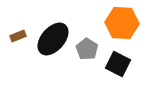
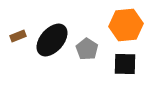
orange hexagon: moved 4 px right, 2 px down; rotated 8 degrees counterclockwise
black ellipse: moved 1 px left, 1 px down
black square: moved 7 px right; rotated 25 degrees counterclockwise
